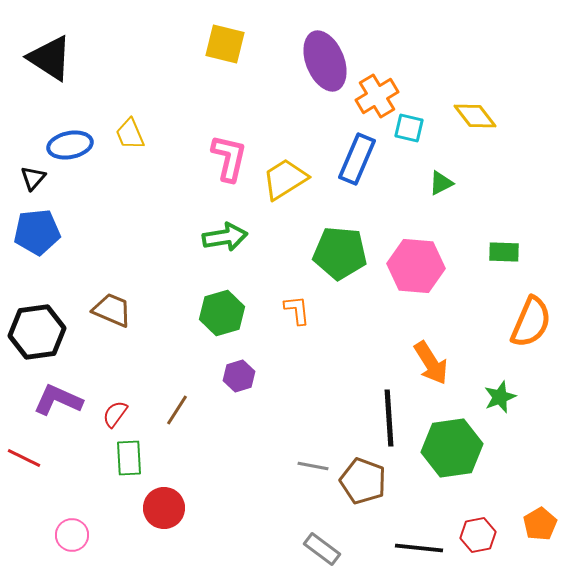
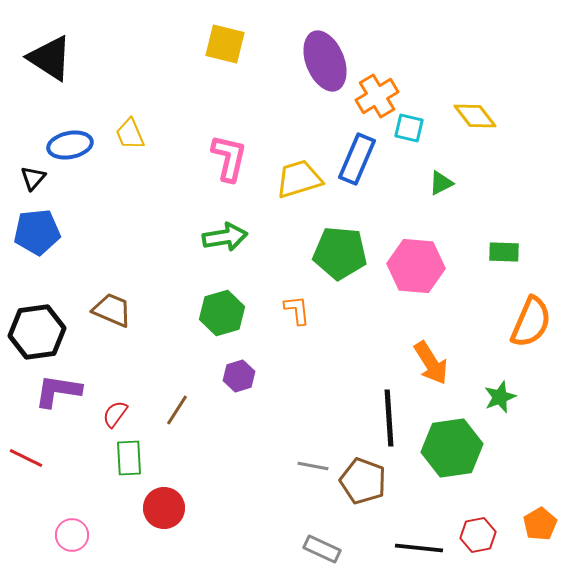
yellow trapezoid at (285, 179): moved 14 px right; rotated 15 degrees clockwise
purple L-shape at (58, 400): moved 9 px up; rotated 15 degrees counterclockwise
red line at (24, 458): moved 2 px right
gray rectangle at (322, 549): rotated 12 degrees counterclockwise
